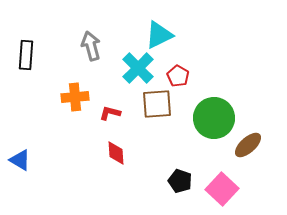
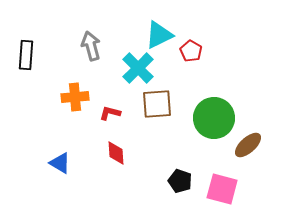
red pentagon: moved 13 px right, 25 px up
blue triangle: moved 40 px right, 3 px down
pink square: rotated 28 degrees counterclockwise
